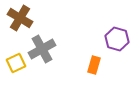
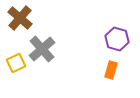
brown cross: rotated 10 degrees clockwise
gray cross: rotated 12 degrees counterclockwise
orange rectangle: moved 17 px right, 5 px down
